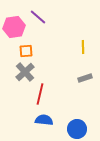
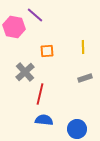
purple line: moved 3 px left, 2 px up
pink hexagon: rotated 20 degrees clockwise
orange square: moved 21 px right
